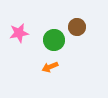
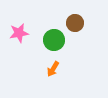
brown circle: moved 2 px left, 4 px up
orange arrow: moved 3 px right, 2 px down; rotated 35 degrees counterclockwise
